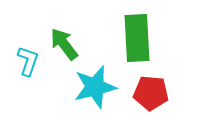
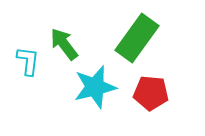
green rectangle: rotated 39 degrees clockwise
cyan L-shape: rotated 12 degrees counterclockwise
